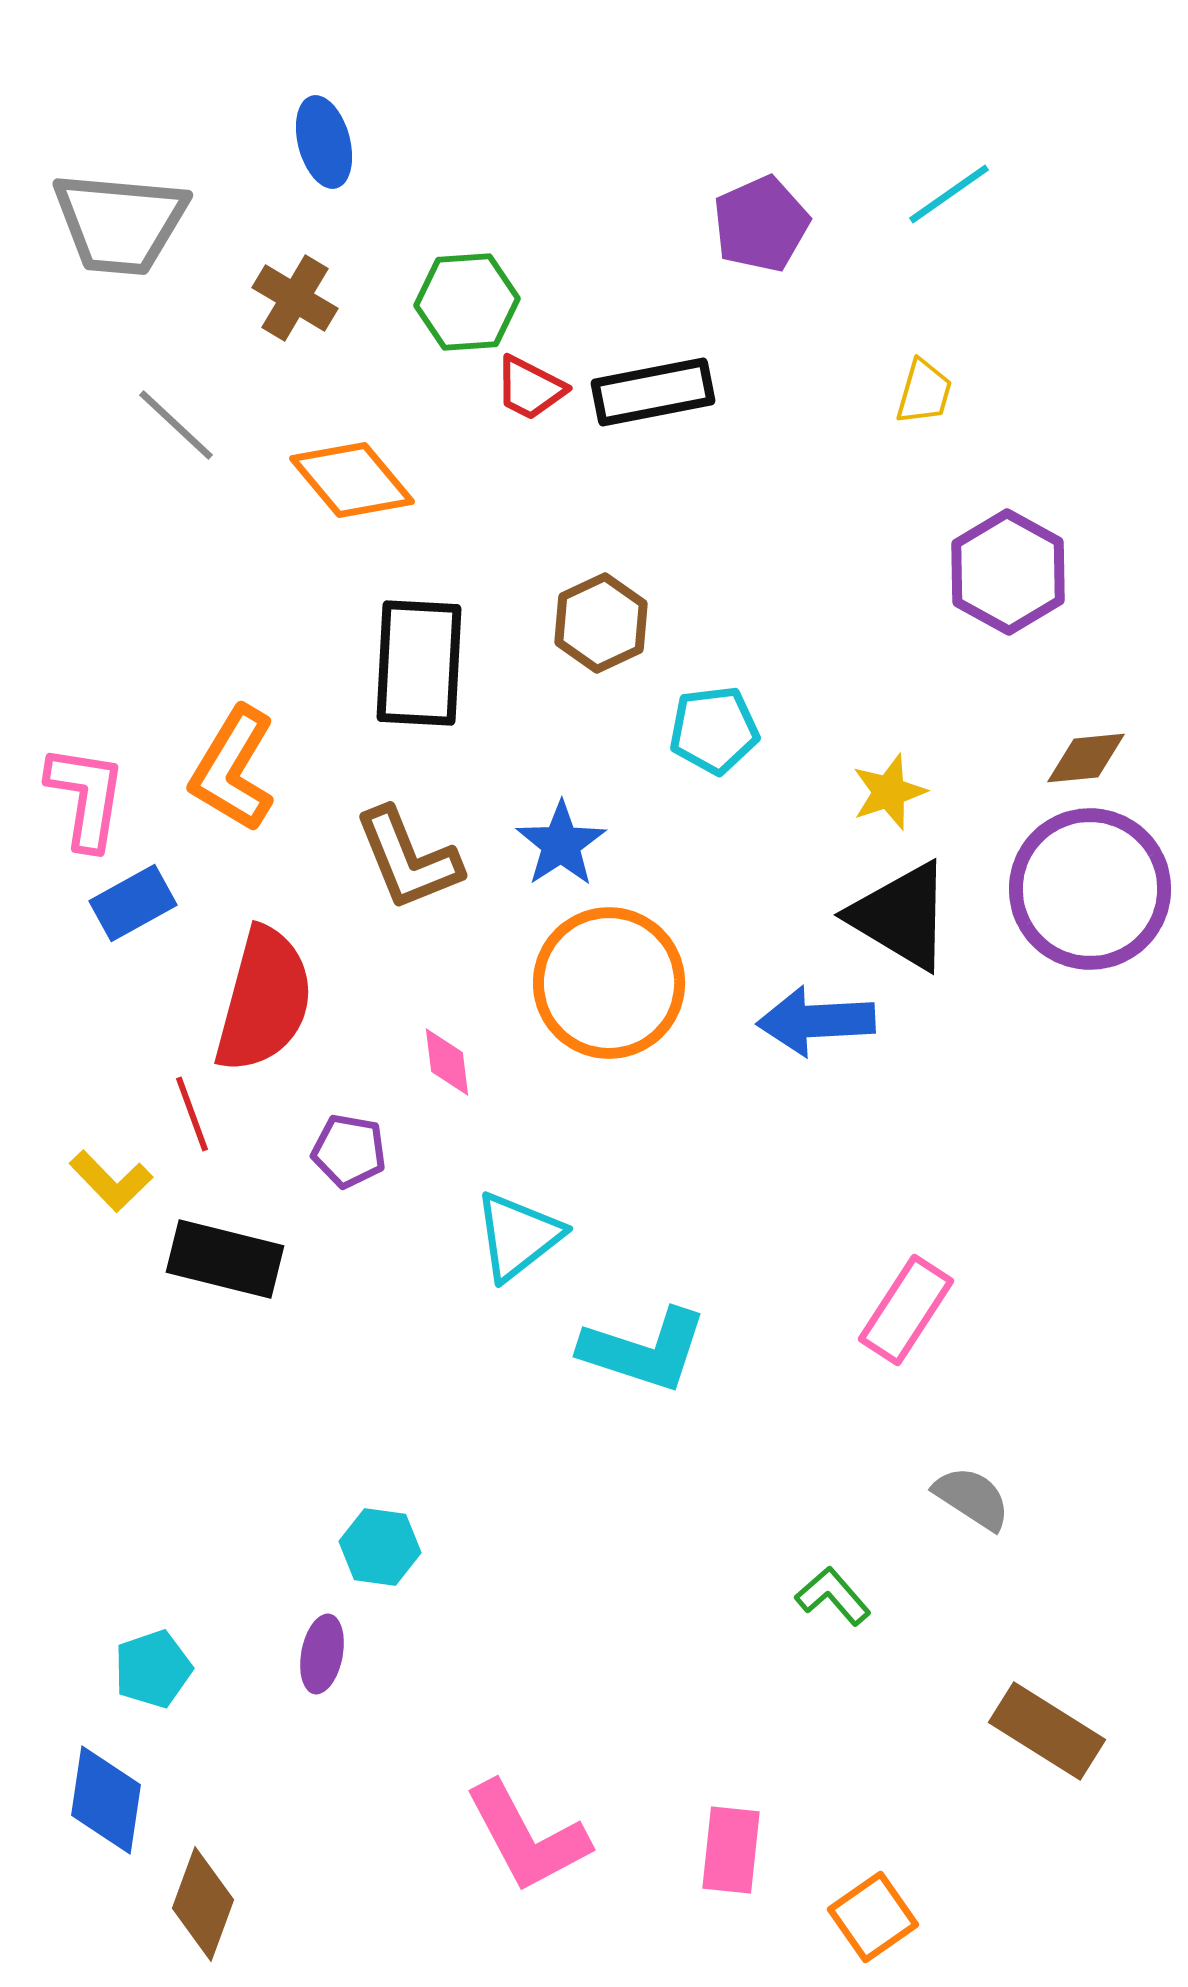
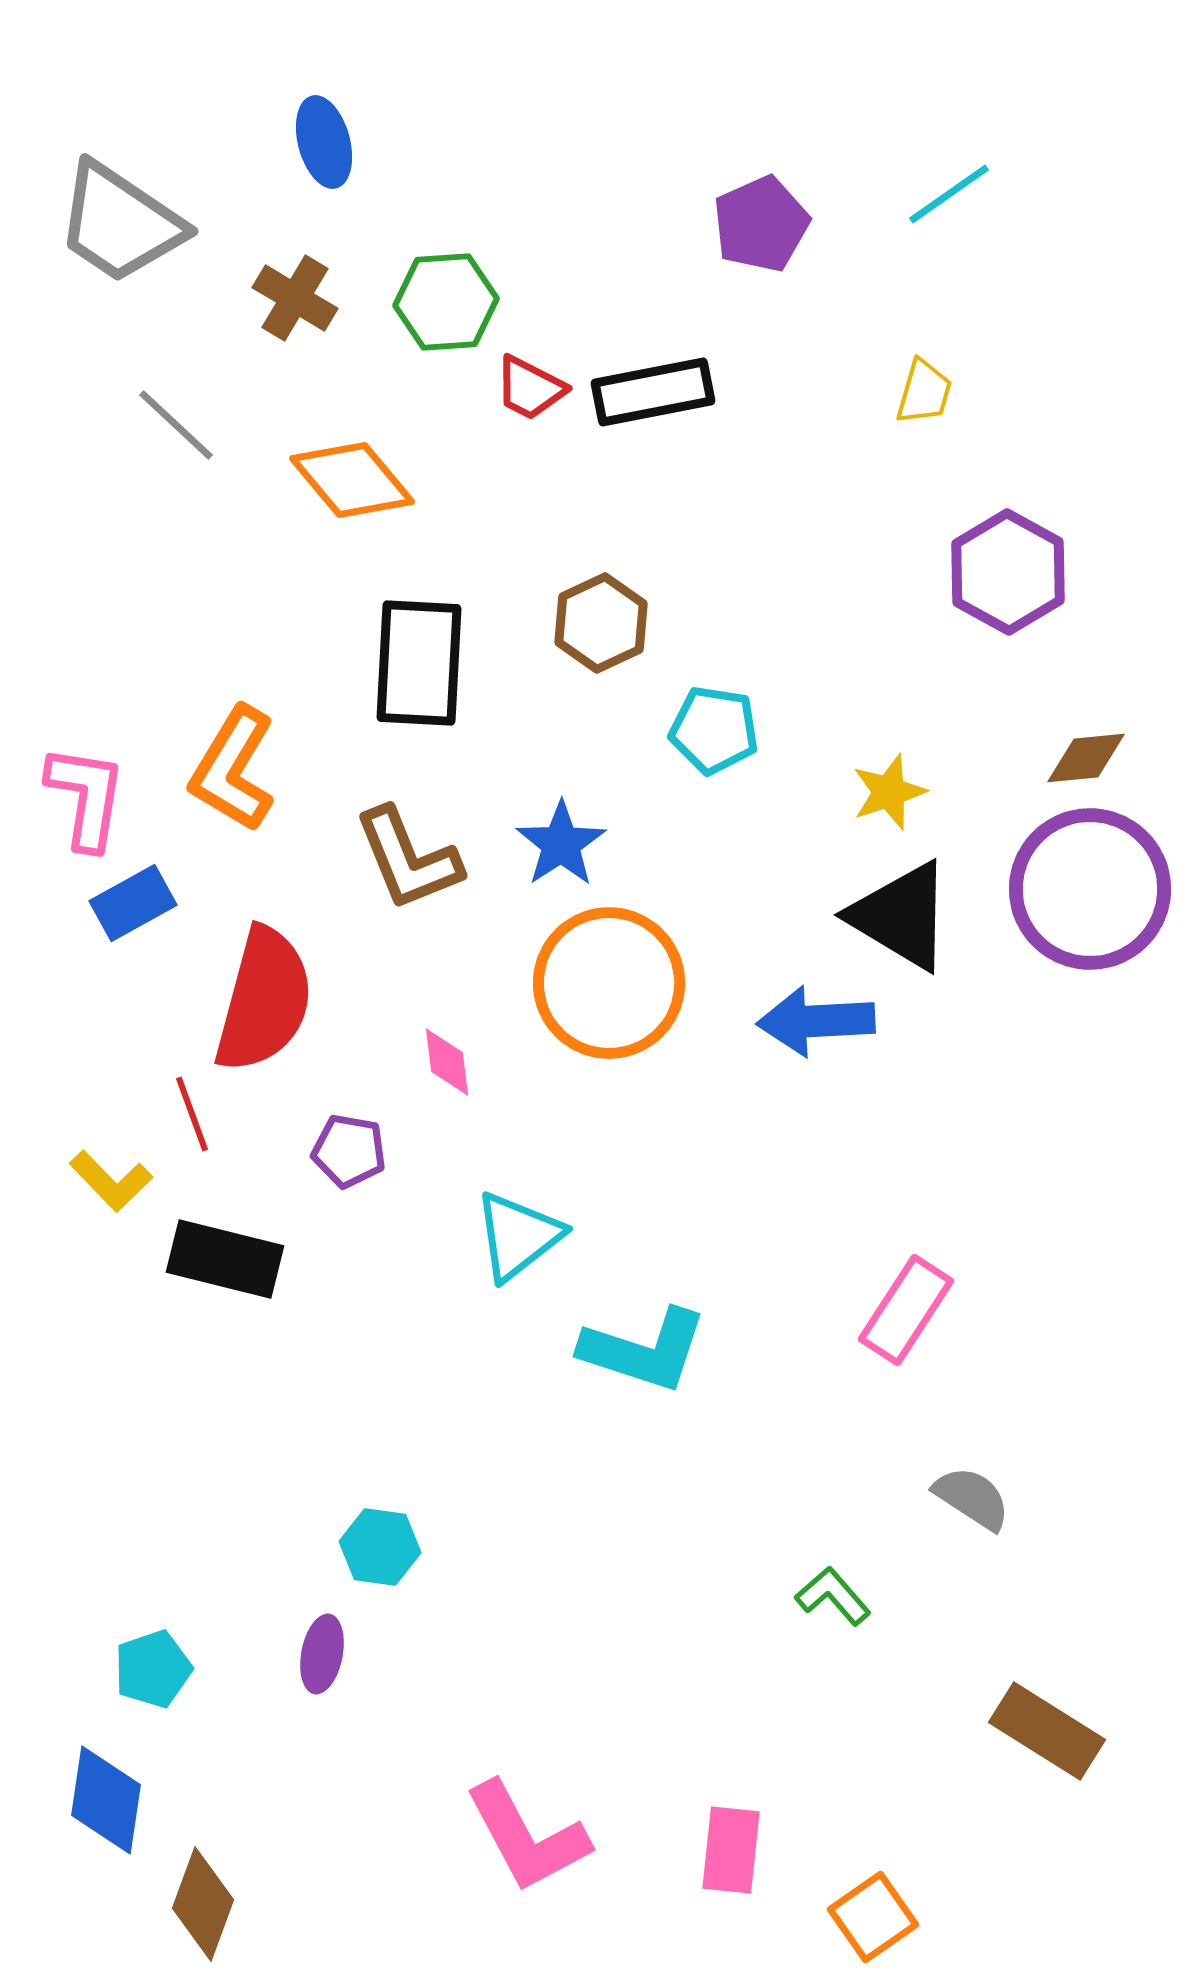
gray trapezoid at (120, 223): rotated 29 degrees clockwise
green hexagon at (467, 302): moved 21 px left
cyan pentagon at (714, 730): rotated 16 degrees clockwise
